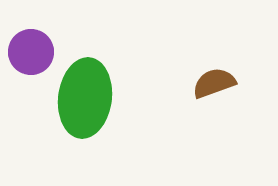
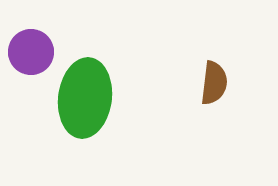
brown semicircle: rotated 117 degrees clockwise
